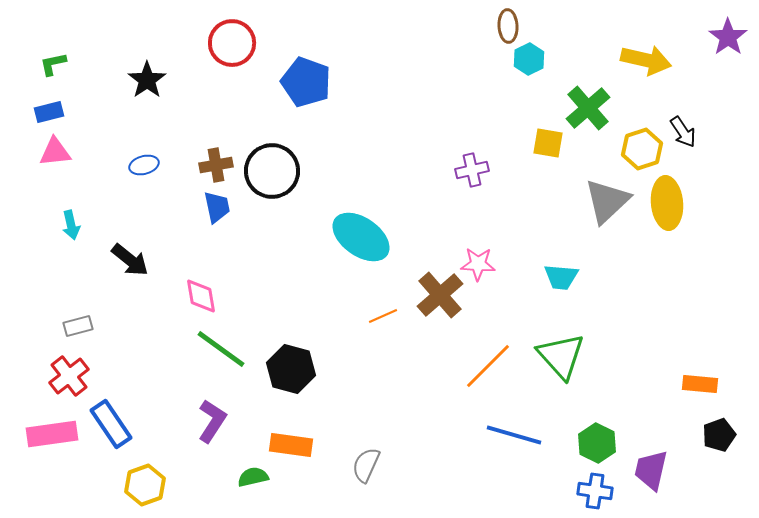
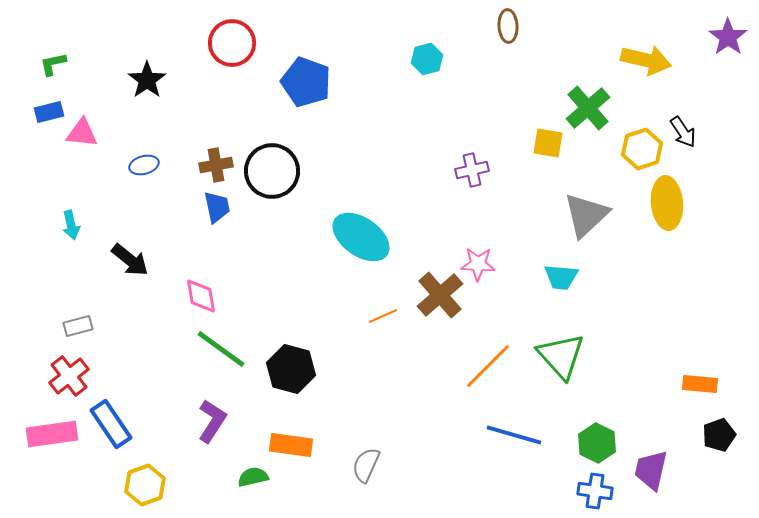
cyan hexagon at (529, 59): moved 102 px left; rotated 12 degrees clockwise
pink triangle at (55, 152): moved 27 px right, 19 px up; rotated 12 degrees clockwise
gray triangle at (607, 201): moved 21 px left, 14 px down
